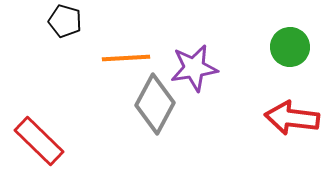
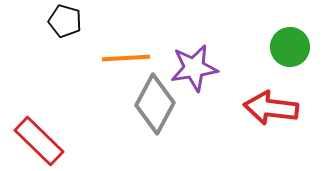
red arrow: moved 21 px left, 10 px up
